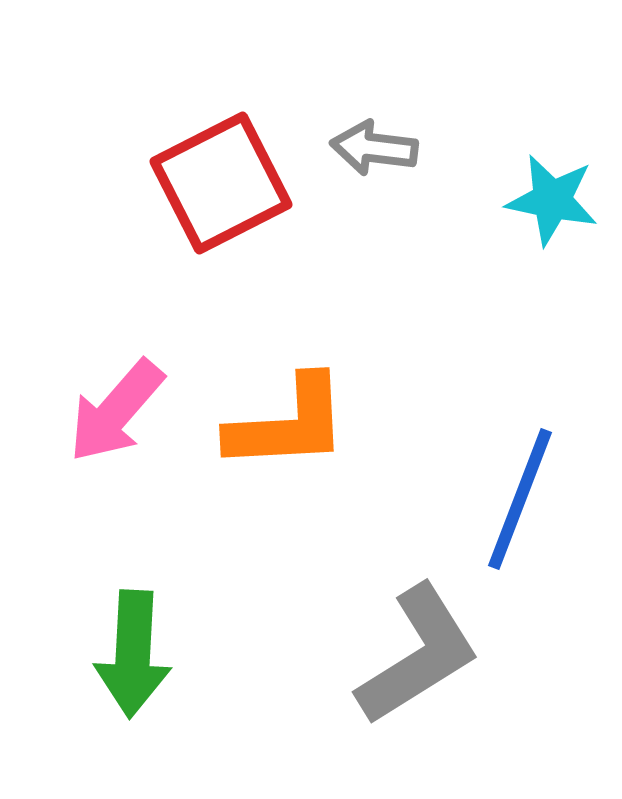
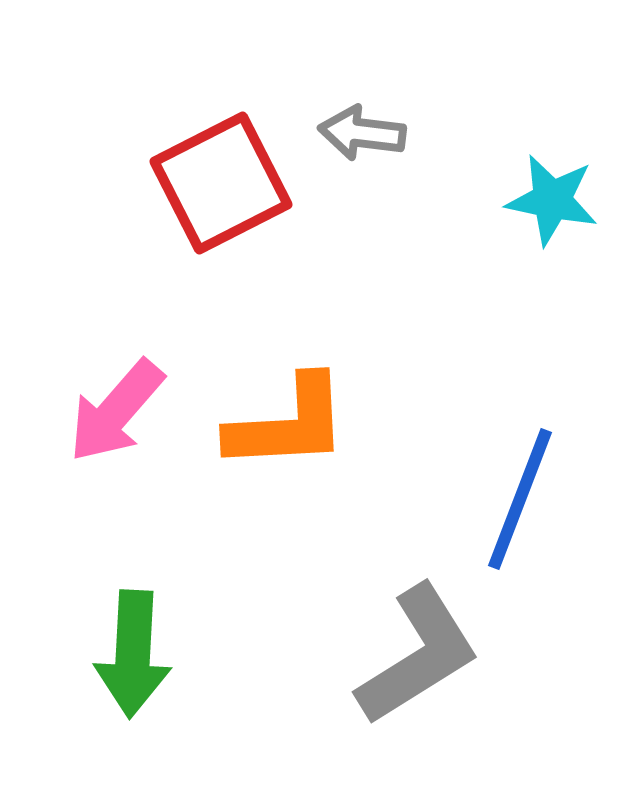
gray arrow: moved 12 px left, 15 px up
